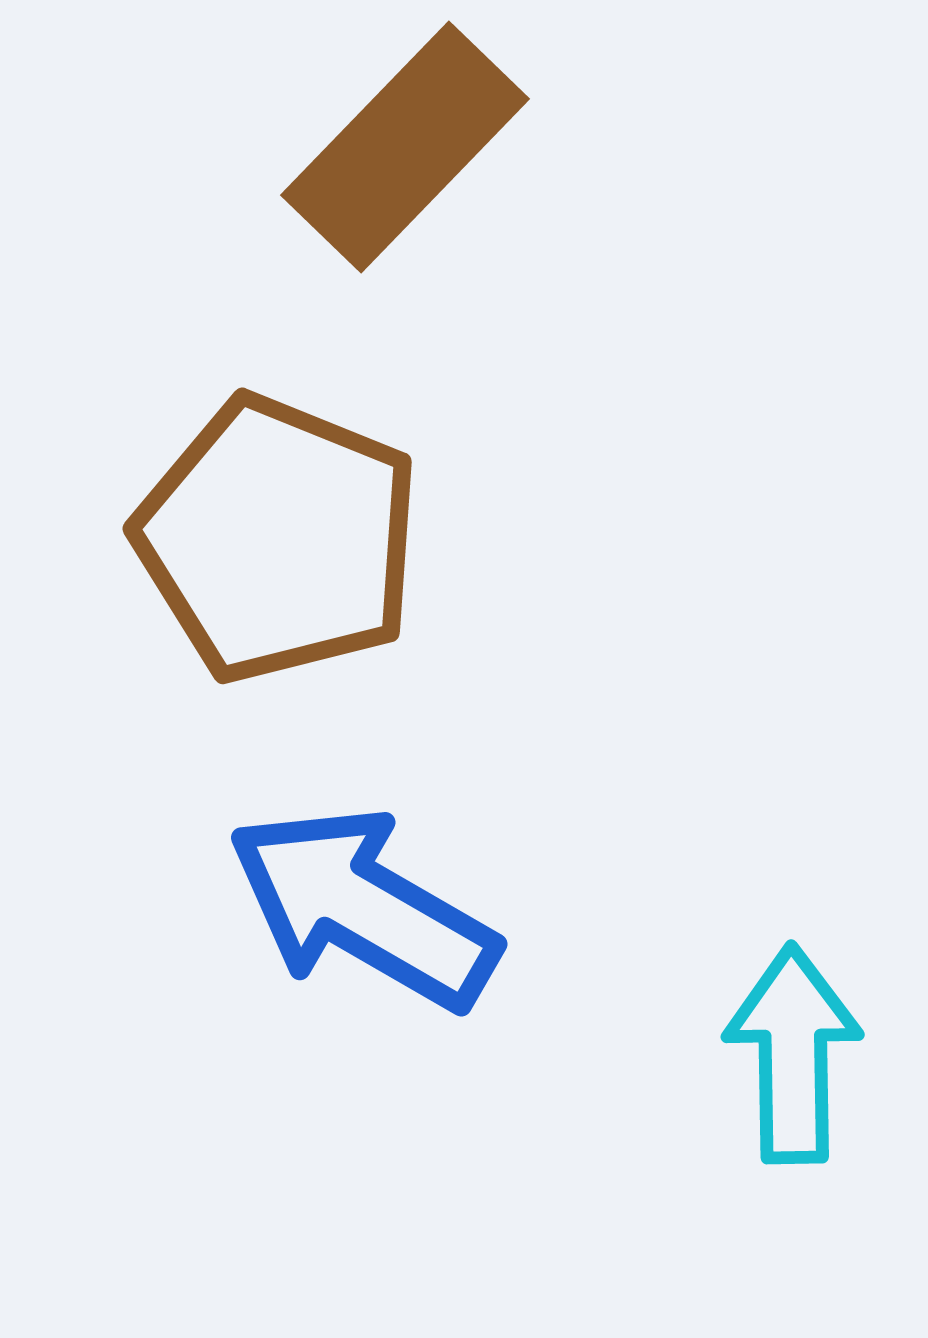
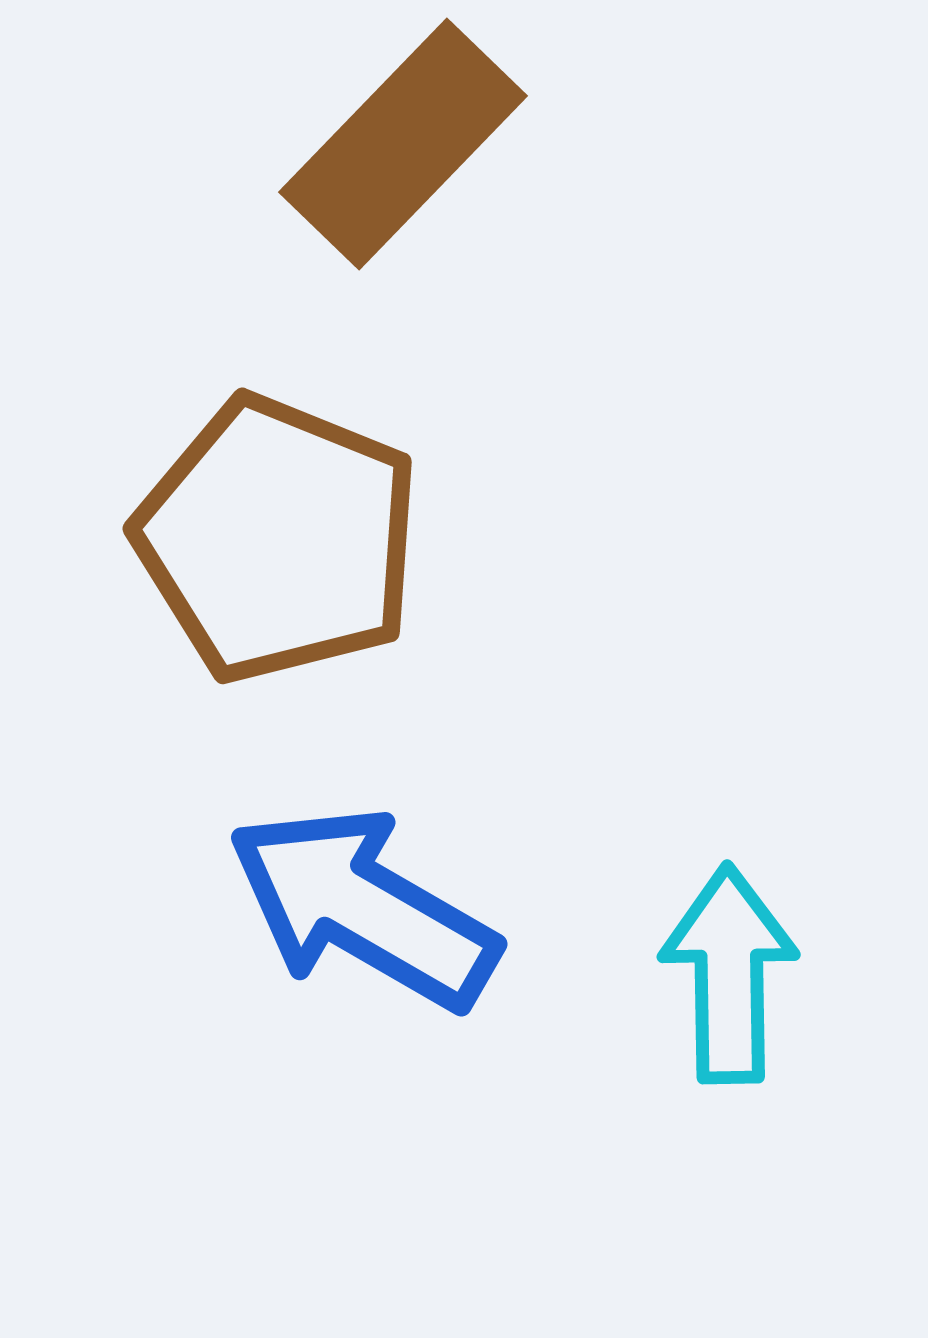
brown rectangle: moved 2 px left, 3 px up
cyan arrow: moved 64 px left, 80 px up
